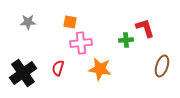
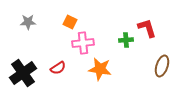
orange square: rotated 16 degrees clockwise
red L-shape: moved 2 px right
pink cross: moved 2 px right
red semicircle: rotated 140 degrees counterclockwise
